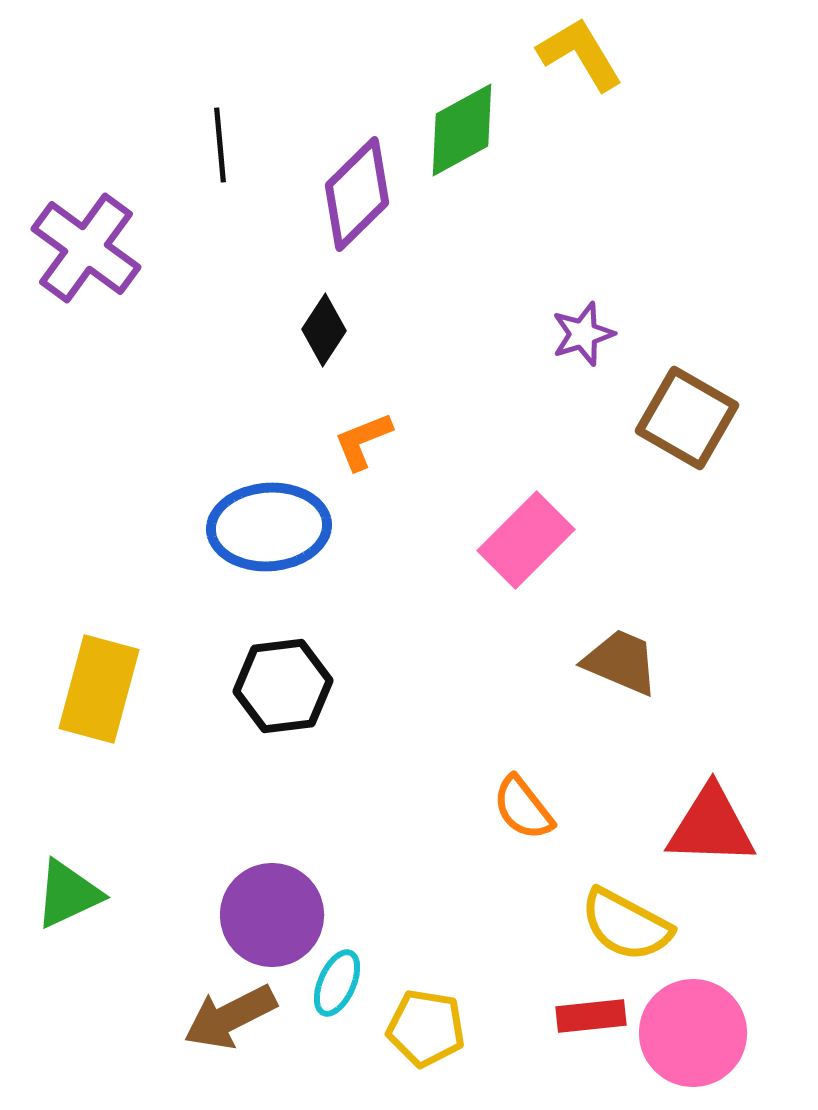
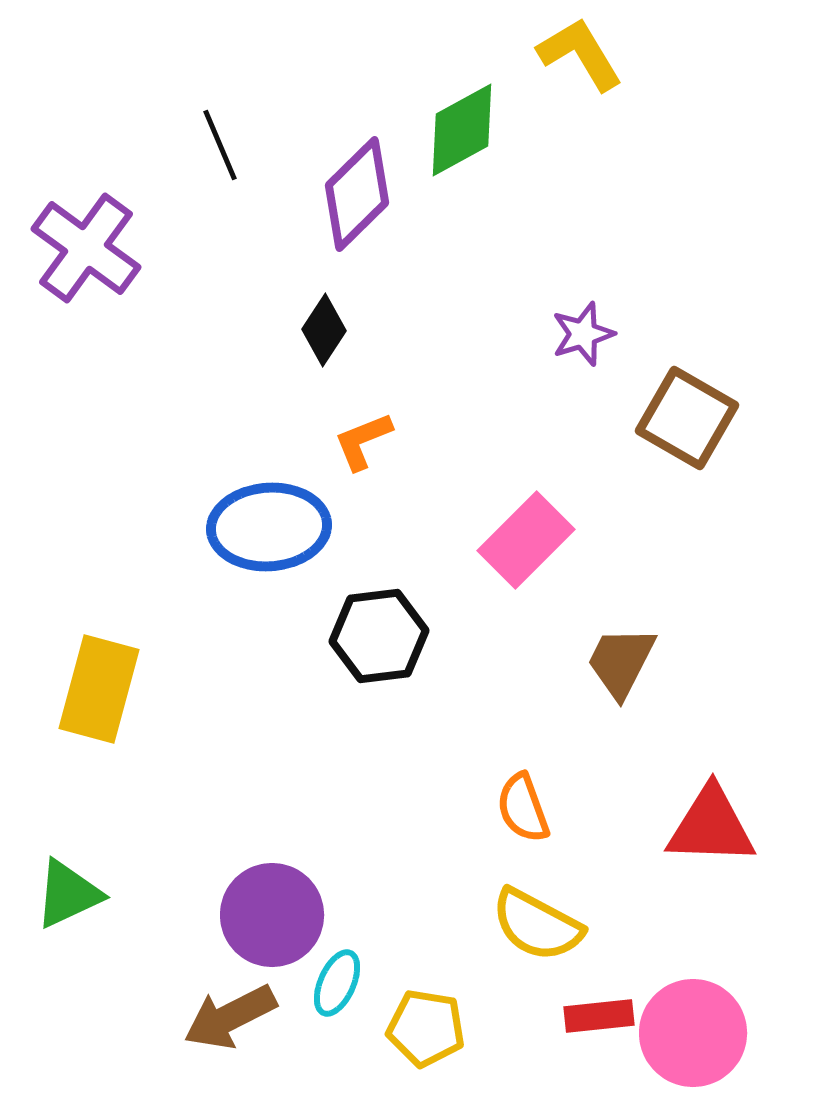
black line: rotated 18 degrees counterclockwise
brown trapezoid: rotated 86 degrees counterclockwise
black hexagon: moved 96 px right, 50 px up
orange semicircle: rotated 18 degrees clockwise
yellow semicircle: moved 89 px left
red rectangle: moved 8 px right
